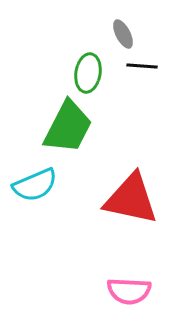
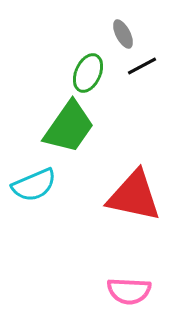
black line: rotated 32 degrees counterclockwise
green ellipse: rotated 15 degrees clockwise
green trapezoid: moved 1 px right; rotated 8 degrees clockwise
cyan semicircle: moved 1 px left
red triangle: moved 3 px right, 3 px up
